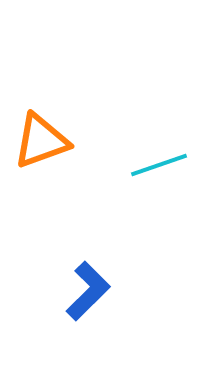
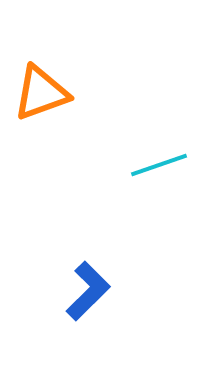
orange triangle: moved 48 px up
